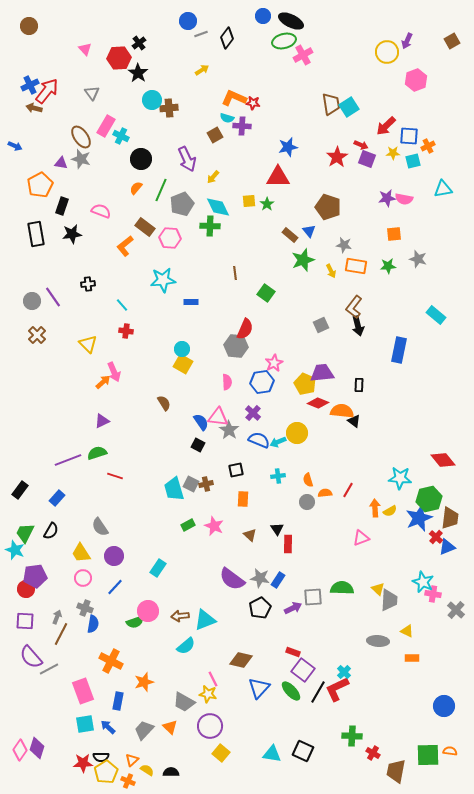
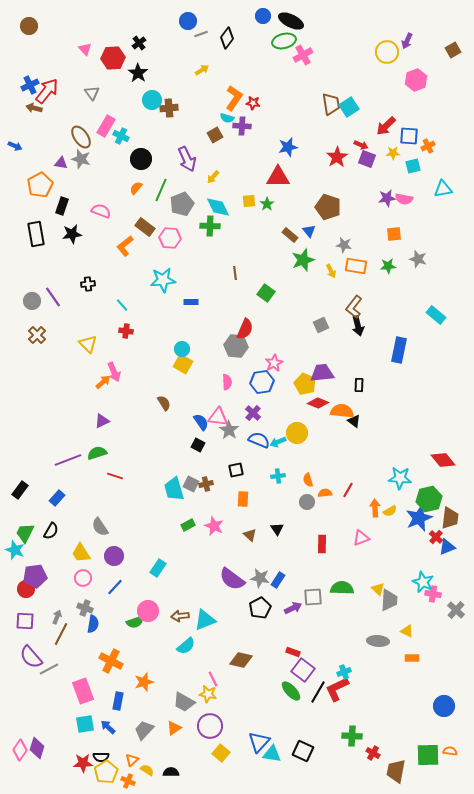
brown square at (452, 41): moved 1 px right, 9 px down
red hexagon at (119, 58): moved 6 px left
orange L-shape at (234, 98): rotated 100 degrees clockwise
cyan square at (413, 161): moved 5 px down
red rectangle at (288, 544): moved 34 px right
cyan cross at (344, 672): rotated 24 degrees clockwise
blue triangle at (259, 688): moved 54 px down
orange triangle at (170, 727): moved 4 px right, 1 px down; rotated 42 degrees clockwise
